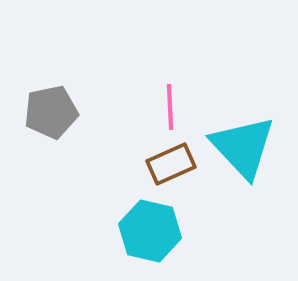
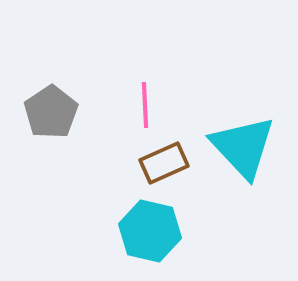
pink line: moved 25 px left, 2 px up
gray pentagon: rotated 22 degrees counterclockwise
brown rectangle: moved 7 px left, 1 px up
